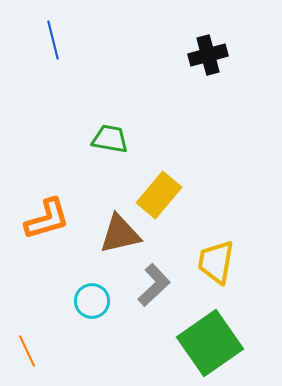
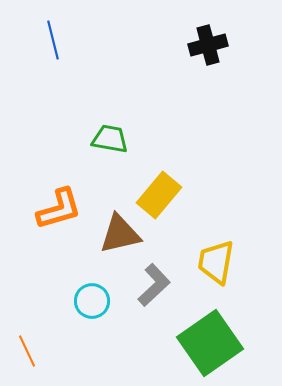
black cross: moved 10 px up
orange L-shape: moved 12 px right, 10 px up
